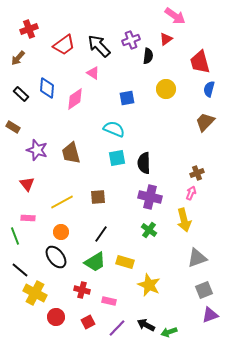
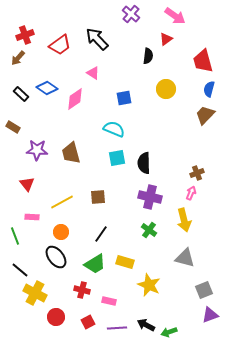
red cross at (29, 29): moved 4 px left, 6 px down
purple cross at (131, 40): moved 26 px up; rotated 30 degrees counterclockwise
red trapezoid at (64, 45): moved 4 px left
black arrow at (99, 46): moved 2 px left, 7 px up
red trapezoid at (200, 62): moved 3 px right, 1 px up
blue diamond at (47, 88): rotated 60 degrees counterclockwise
blue square at (127, 98): moved 3 px left
brown trapezoid at (205, 122): moved 7 px up
purple star at (37, 150): rotated 15 degrees counterclockwise
pink rectangle at (28, 218): moved 4 px right, 1 px up
gray triangle at (197, 258): moved 12 px left; rotated 35 degrees clockwise
green trapezoid at (95, 262): moved 2 px down
purple line at (117, 328): rotated 42 degrees clockwise
